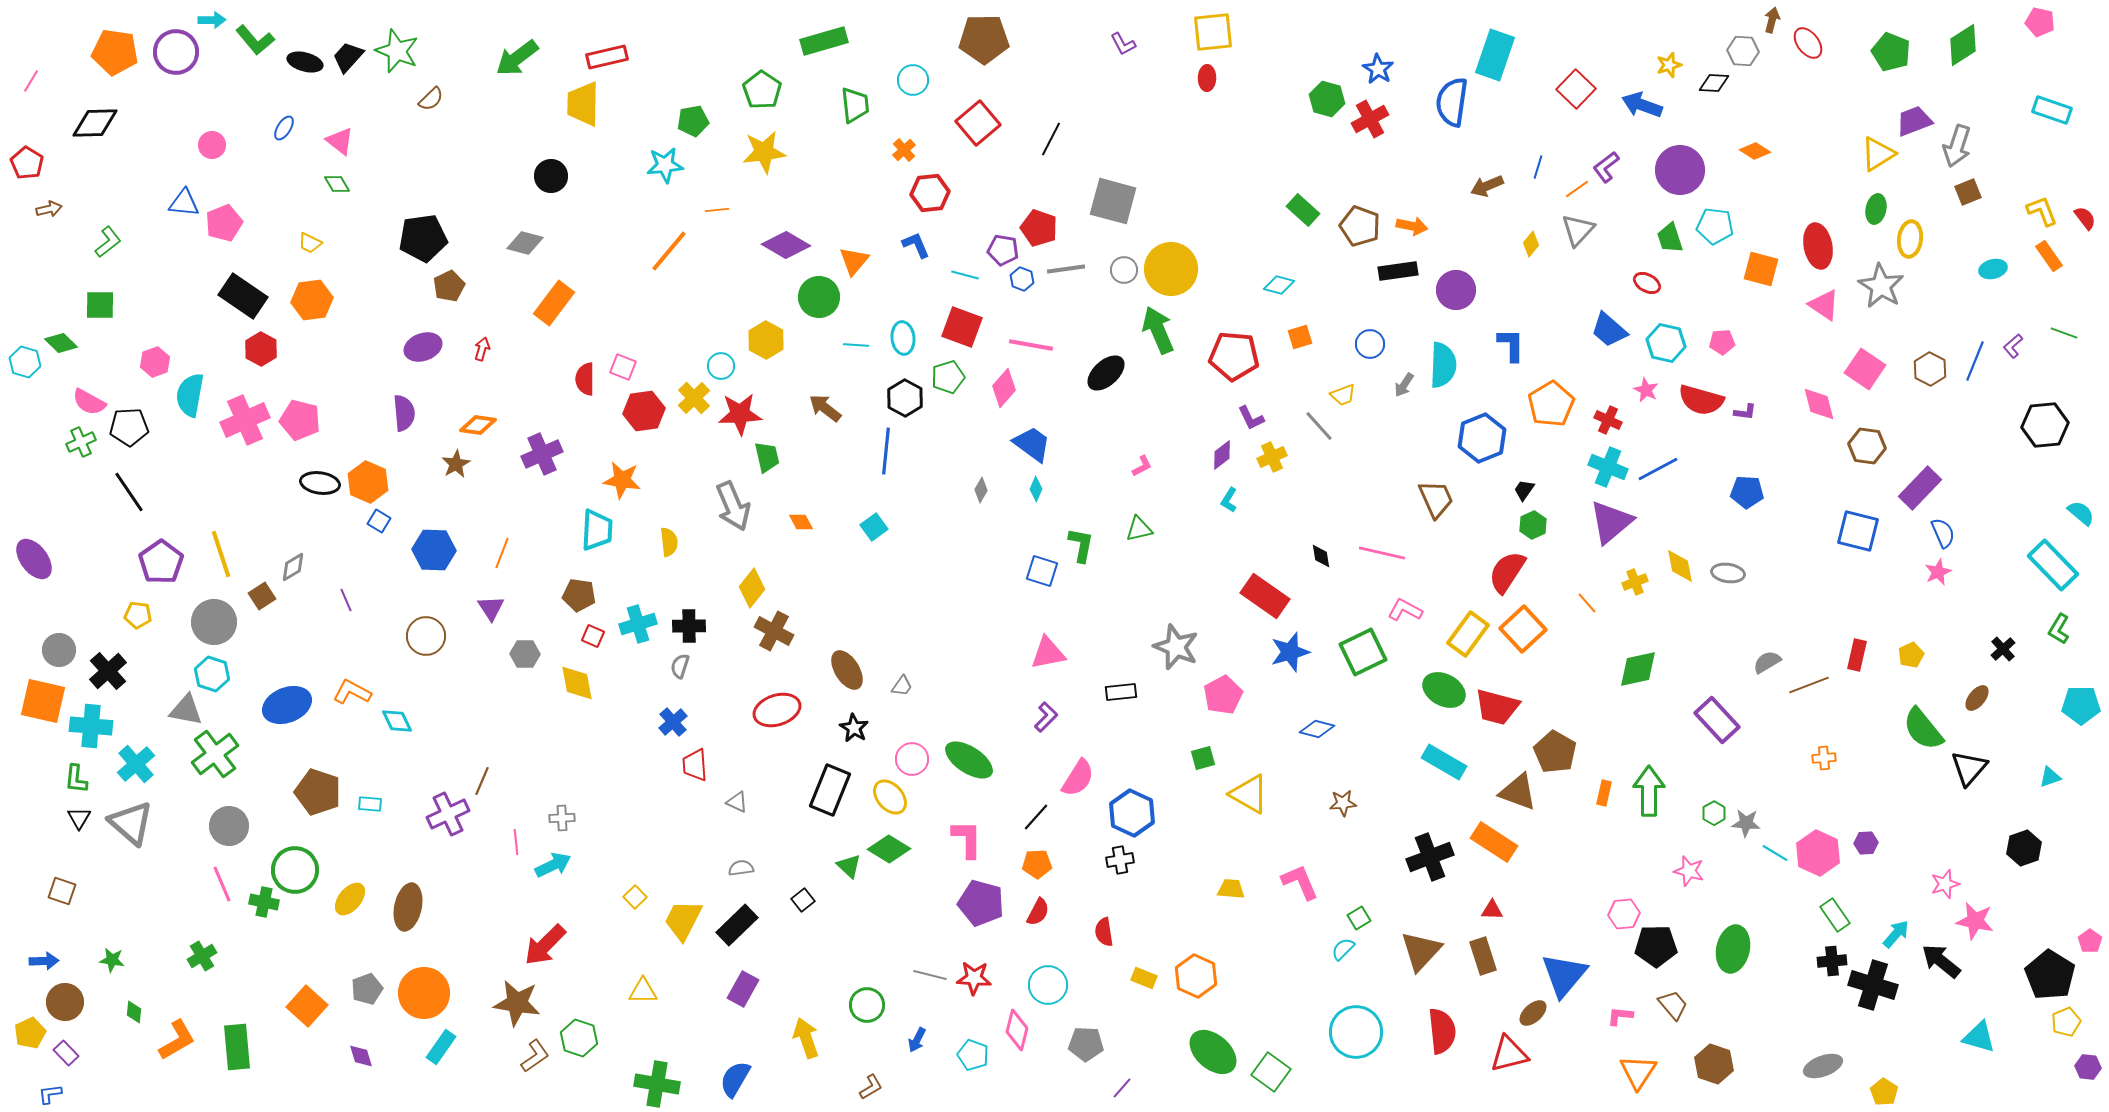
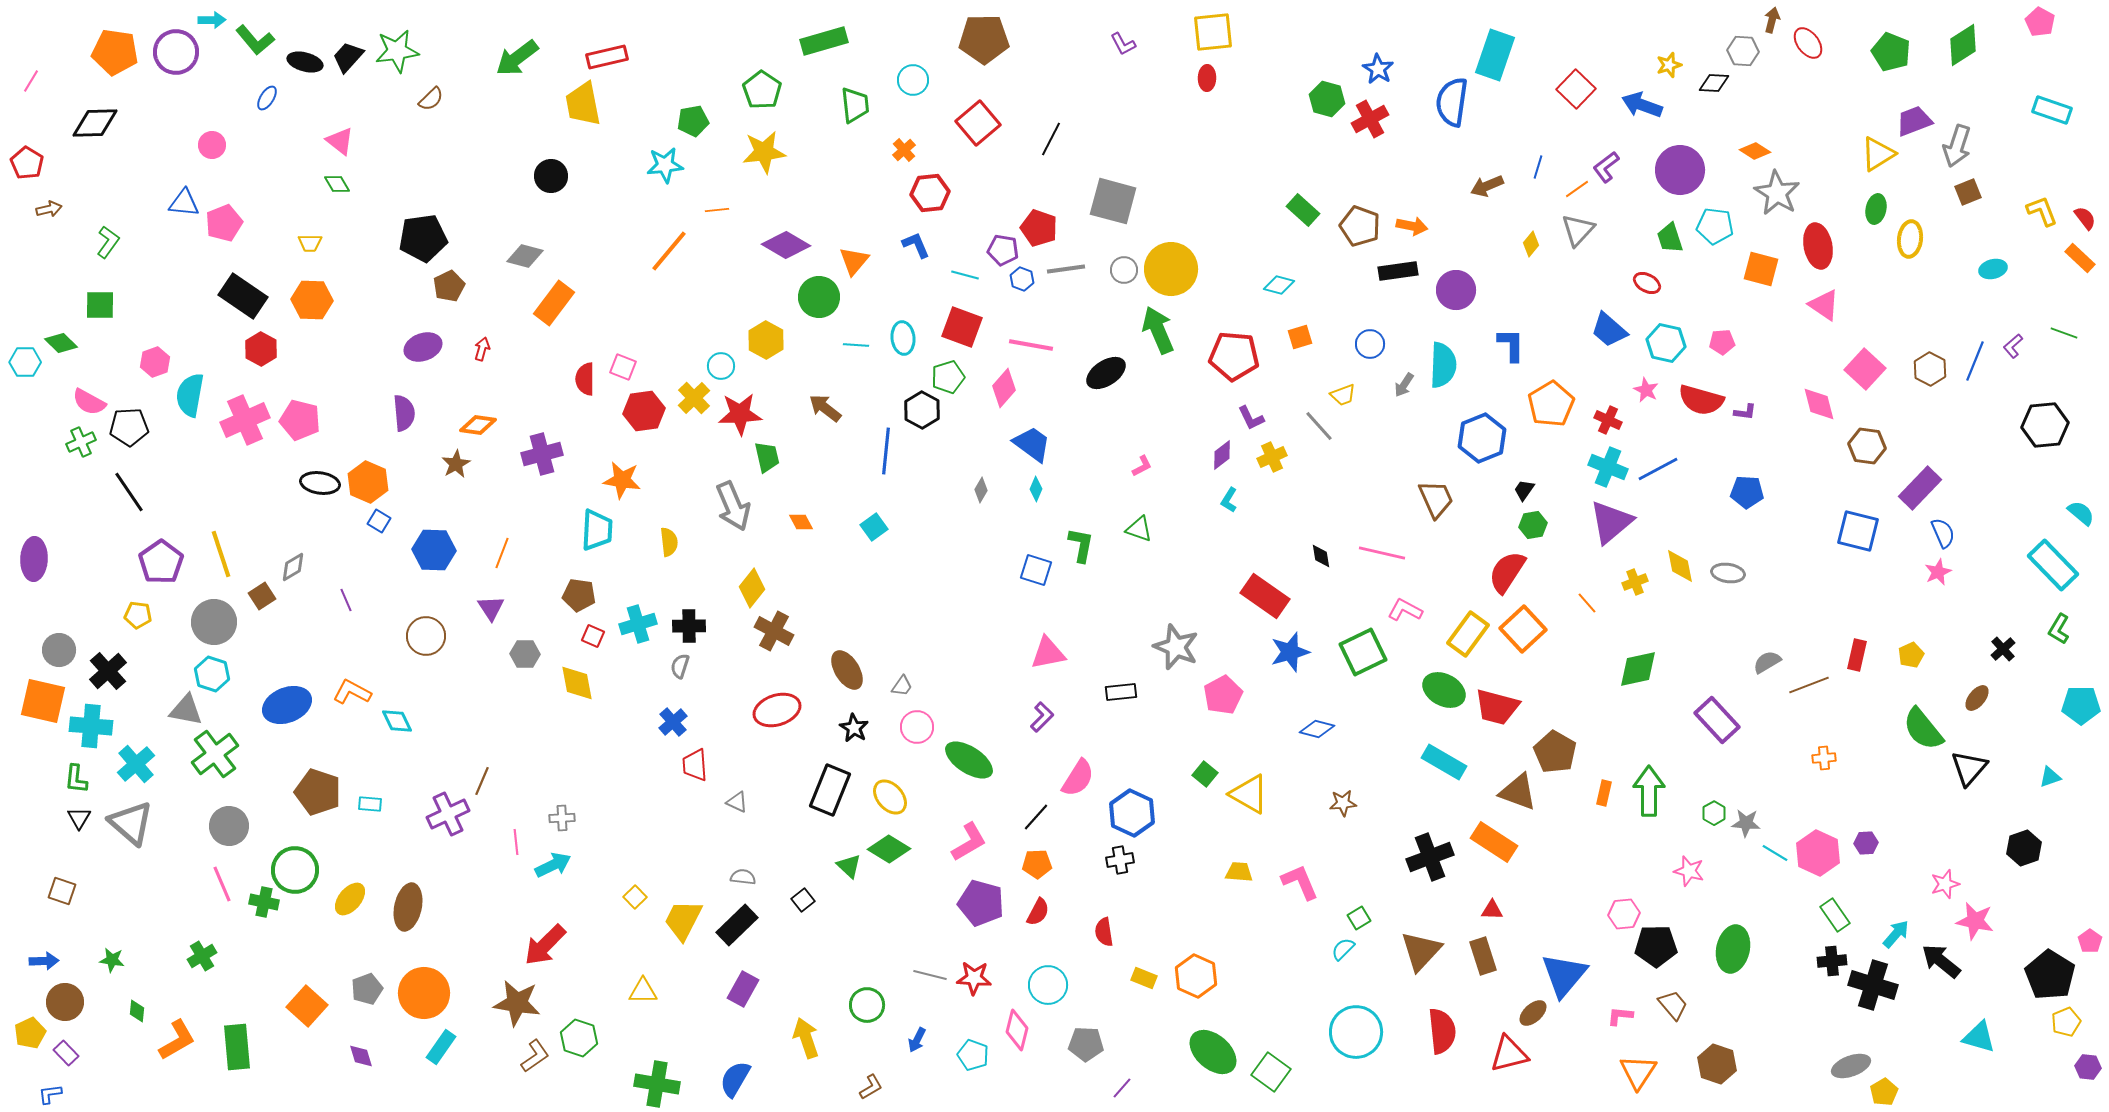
pink pentagon at (2040, 22): rotated 16 degrees clockwise
green star at (397, 51): rotated 30 degrees counterclockwise
yellow trapezoid at (583, 104): rotated 12 degrees counterclockwise
blue ellipse at (284, 128): moved 17 px left, 30 px up
green L-shape at (108, 242): rotated 16 degrees counterclockwise
yellow trapezoid at (310, 243): rotated 25 degrees counterclockwise
gray diamond at (525, 243): moved 13 px down
orange rectangle at (2049, 256): moved 31 px right, 2 px down; rotated 12 degrees counterclockwise
gray star at (1881, 286): moved 104 px left, 93 px up
orange hexagon at (312, 300): rotated 9 degrees clockwise
cyan hexagon at (25, 362): rotated 16 degrees counterclockwise
pink square at (1865, 369): rotated 9 degrees clockwise
black ellipse at (1106, 373): rotated 9 degrees clockwise
black hexagon at (905, 398): moved 17 px right, 12 px down
purple cross at (542, 454): rotated 9 degrees clockwise
green hexagon at (1533, 525): rotated 16 degrees clockwise
green triangle at (1139, 529): rotated 32 degrees clockwise
purple ellipse at (34, 559): rotated 39 degrees clockwise
blue square at (1042, 571): moved 6 px left, 1 px up
purple L-shape at (1046, 717): moved 4 px left
green square at (1203, 758): moved 2 px right, 16 px down; rotated 35 degrees counterclockwise
pink circle at (912, 759): moved 5 px right, 32 px up
pink L-shape at (967, 839): moved 2 px right, 3 px down; rotated 60 degrees clockwise
gray semicircle at (741, 868): moved 2 px right, 9 px down; rotated 15 degrees clockwise
yellow trapezoid at (1231, 889): moved 8 px right, 17 px up
green diamond at (134, 1012): moved 3 px right, 1 px up
brown hexagon at (1714, 1064): moved 3 px right
gray ellipse at (1823, 1066): moved 28 px right
yellow pentagon at (1884, 1092): rotated 8 degrees clockwise
